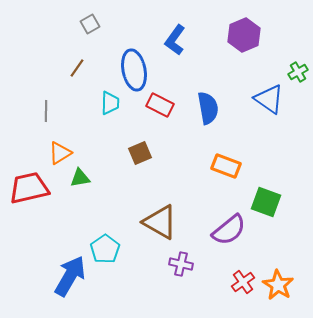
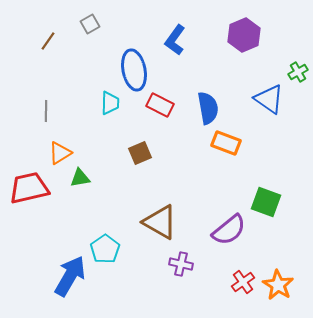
brown line: moved 29 px left, 27 px up
orange rectangle: moved 23 px up
